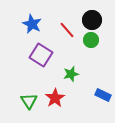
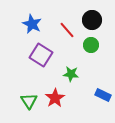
green circle: moved 5 px down
green star: rotated 21 degrees clockwise
